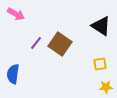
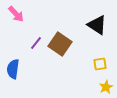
pink arrow: rotated 18 degrees clockwise
black triangle: moved 4 px left, 1 px up
blue semicircle: moved 5 px up
yellow star: rotated 24 degrees counterclockwise
